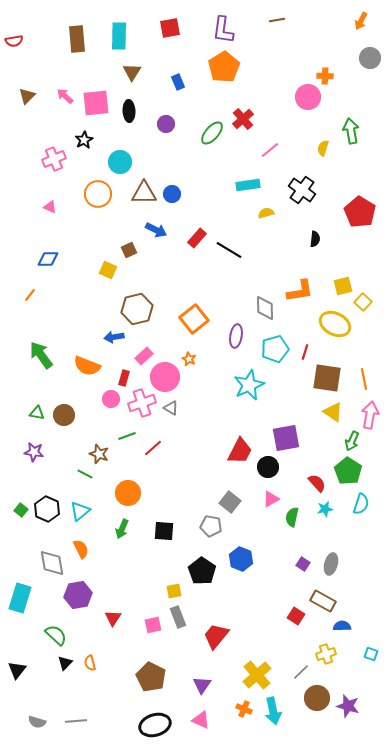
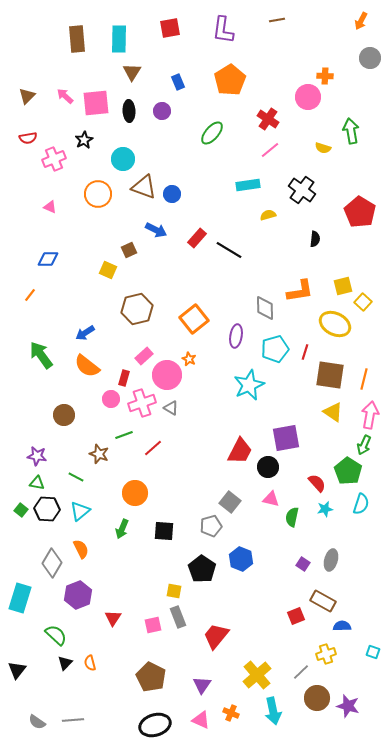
cyan rectangle at (119, 36): moved 3 px down
red semicircle at (14, 41): moved 14 px right, 97 px down
orange pentagon at (224, 67): moved 6 px right, 13 px down
red cross at (243, 119): moved 25 px right; rotated 15 degrees counterclockwise
purple circle at (166, 124): moved 4 px left, 13 px up
yellow semicircle at (323, 148): rotated 91 degrees counterclockwise
cyan circle at (120, 162): moved 3 px right, 3 px up
brown triangle at (144, 193): moved 6 px up; rotated 20 degrees clockwise
yellow semicircle at (266, 213): moved 2 px right, 2 px down
blue arrow at (114, 337): moved 29 px left, 4 px up; rotated 24 degrees counterclockwise
orange semicircle at (87, 366): rotated 16 degrees clockwise
pink circle at (165, 377): moved 2 px right, 2 px up
brown square at (327, 378): moved 3 px right, 3 px up
orange line at (364, 379): rotated 25 degrees clockwise
green triangle at (37, 413): moved 70 px down
green line at (127, 436): moved 3 px left, 1 px up
green arrow at (352, 441): moved 12 px right, 4 px down
purple star at (34, 452): moved 3 px right, 4 px down
green line at (85, 474): moved 9 px left, 3 px down
orange circle at (128, 493): moved 7 px right
pink triangle at (271, 499): rotated 42 degrees clockwise
black hexagon at (47, 509): rotated 20 degrees counterclockwise
gray pentagon at (211, 526): rotated 25 degrees counterclockwise
gray diamond at (52, 563): rotated 40 degrees clockwise
gray ellipse at (331, 564): moved 4 px up
black pentagon at (202, 571): moved 2 px up
yellow square at (174, 591): rotated 21 degrees clockwise
purple hexagon at (78, 595): rotated 12 degrees counterclockwise
red square at (296, 616): rotated 36 degrees clockwise
cyan square at (371, 654): moved 2 px right, 2 px up
orange cross at (244, 709): moved 13 px left, 4 px down
gray line at (76, 721): moved 3 px left, 1 px up
gray semicircle at (37, 722): rotated 18 degrees clockwise
